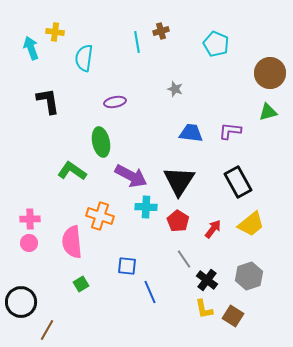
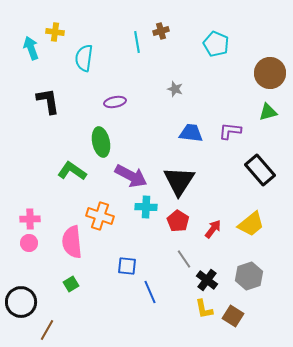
black rectangle: moved 22 px right, 12 px up; rotated 12 degrees counterclockwise
green square: moved 10 px left
